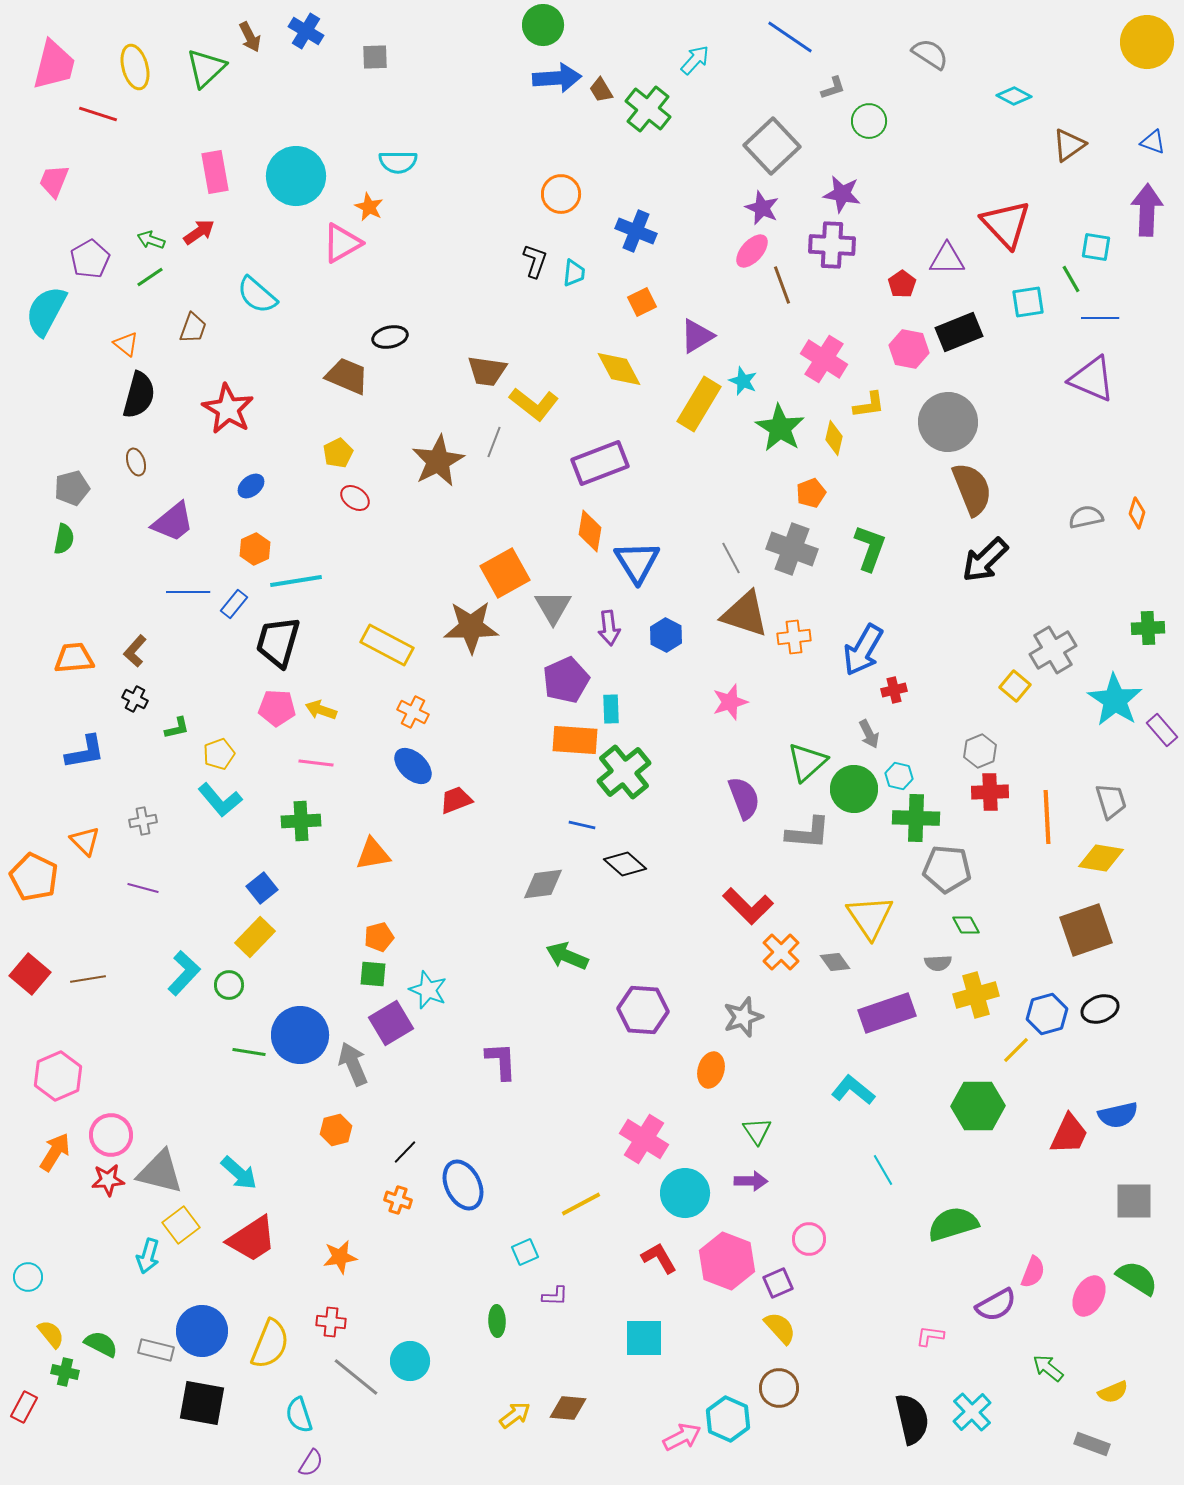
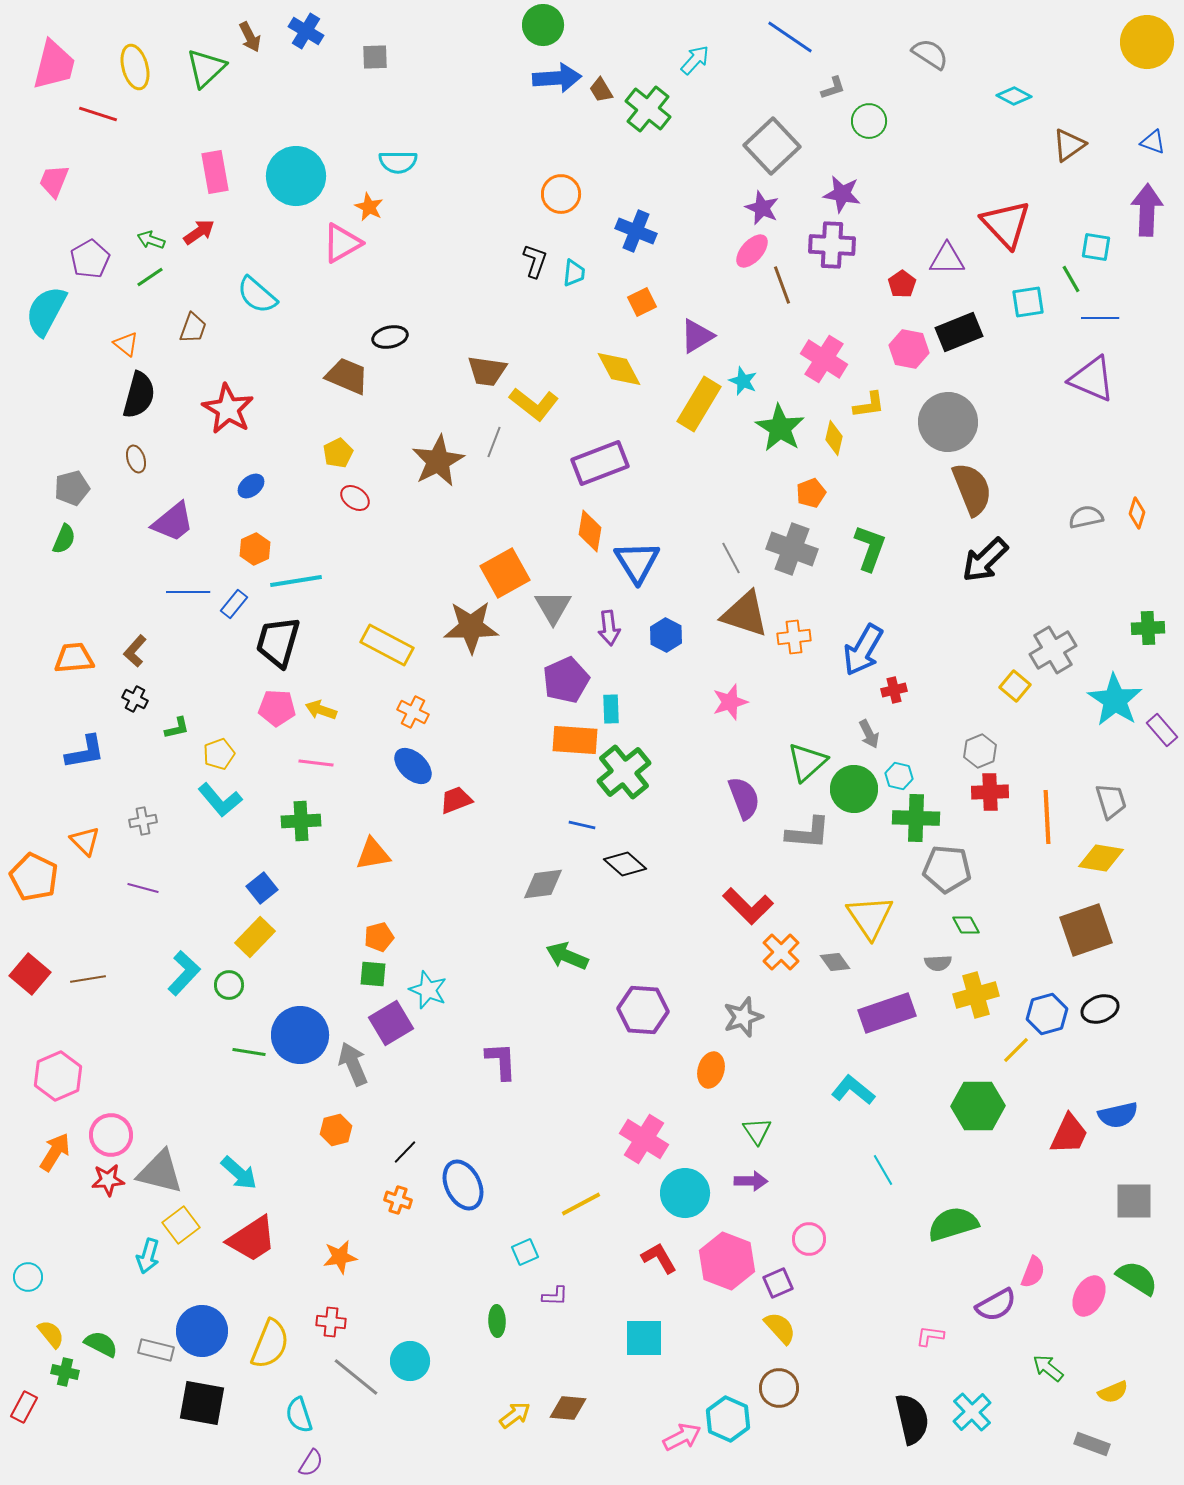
brown ellipse at (136, 462): moved 3 px up
green semicircle at (64, 539): rotated 12 degrees clockwise
